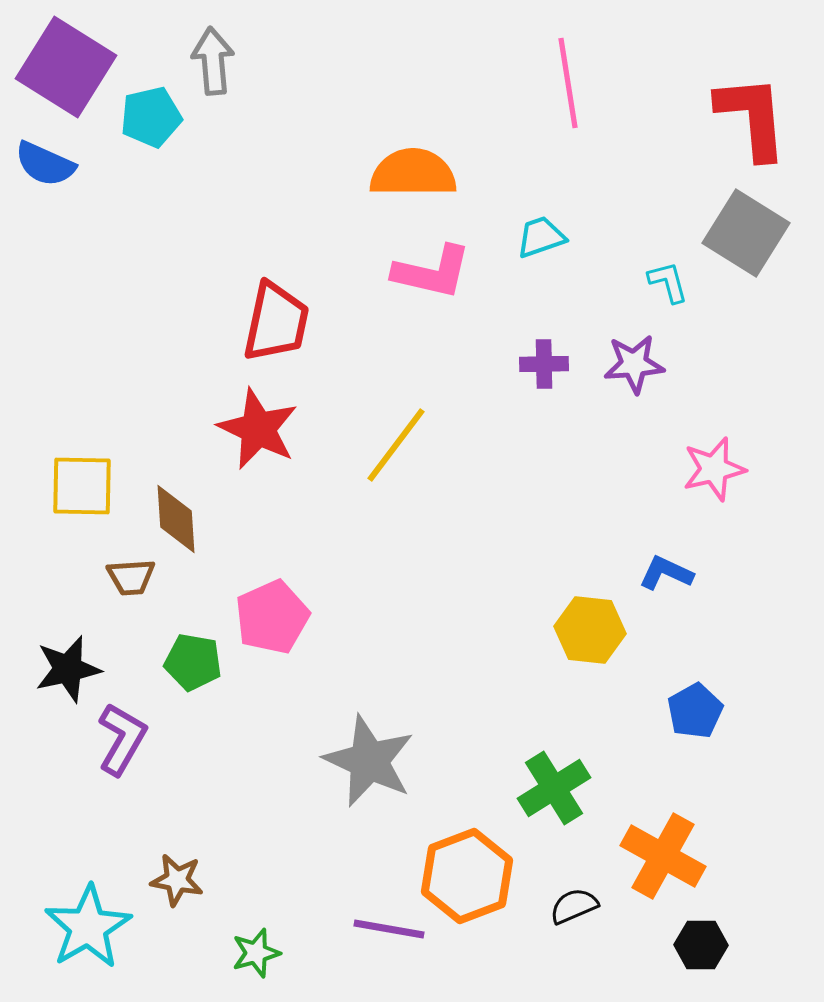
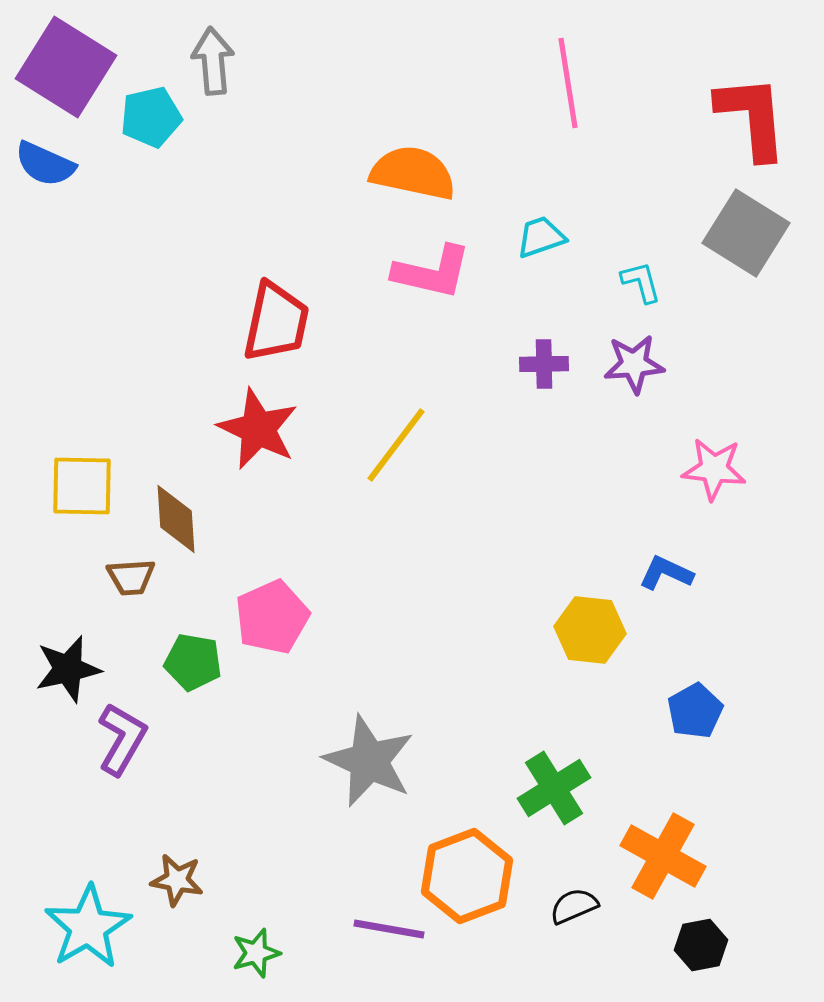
orange semicircle: rotated 12 degrees clockwise
cyan L-shape: moved 27 px left
pink star: rotated 20 degrees clockwise
black hexagon: rotated 12 degrees counterclockwise
